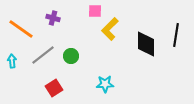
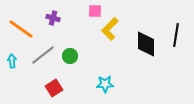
green circle: moved 1 px left
